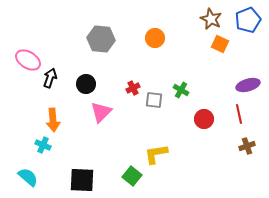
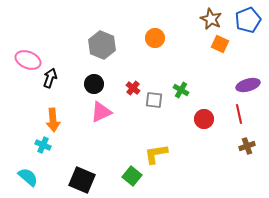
gray hexagon: moved 1 px right, 6 px down; rotated 16 degrees clockwise
pink ellipse: rotated 10 degrees counterclockwise
black circle: moved 8 px right
red cross: rotated 24 degrees counterclockwise
pink triangle: rotated 20 degrees clockwise
black square: rotated 20 degrees clockwise
